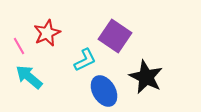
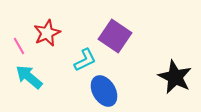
black star: moved 29 px right
